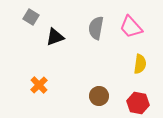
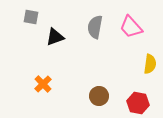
gray square: rotated 21 degrees counterclockwise
gray semicircle: moved 1 px left, 1 px up
yellow semicircle: moved 10 px right
orange cross: moved 4 px right, 1 px up
